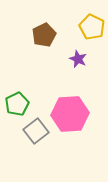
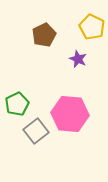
pink hexagon: rotated 9 degrees clockwise
